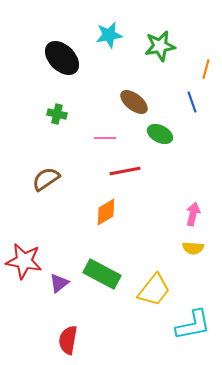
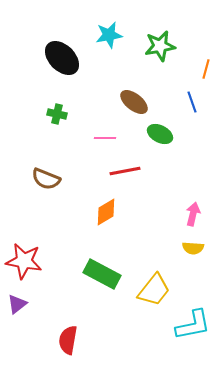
brown semicircle: rotated 124 degrees counterclockwise
purple triangle: moved 42 px left, 21 px down
